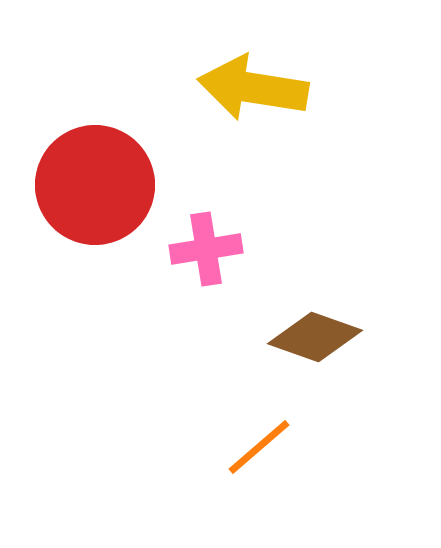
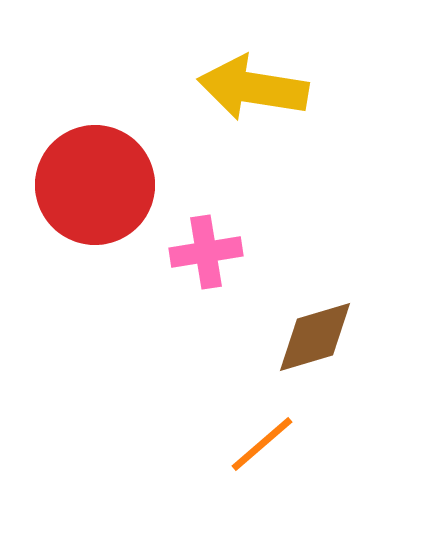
pink cross: moved 3 px down
brown diamond: rotated 36 degrees counterclockwise
orange line: moved 3 px right, 3 px up
